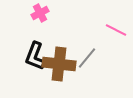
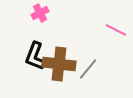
gray line: moved 1 px right, 11 px down
